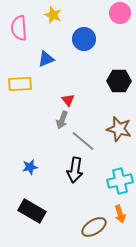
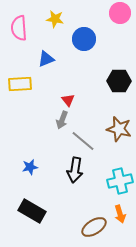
yellow star: moved 2 px right, 4 px down; rotated 12 degrees counterclockwise
